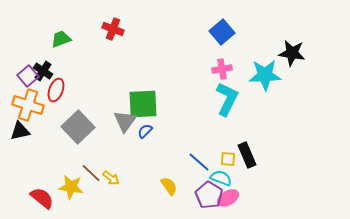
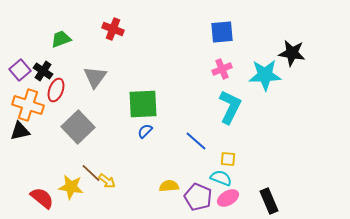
blue square: rotated 35 degrees clockwise
pink cross: rotated 12 degrees counterclockwise
purple square: moved 8 px left, 6 px up
cyan L-shape: moved 3 px right, 8 px down
gray triangle: moved 30 px left, 44 px up
black rectangle: moved 22 px right, 46 px down
blue line: moved 3 px left, 21 px up
yellow arrow: moved 4 px left, 3 px down
yellow semicircle: rotated 60 degrees counterclockwise
purple pentagon: moved 11 px left, 2 px down; rotated 8 degrees counterclockwise
